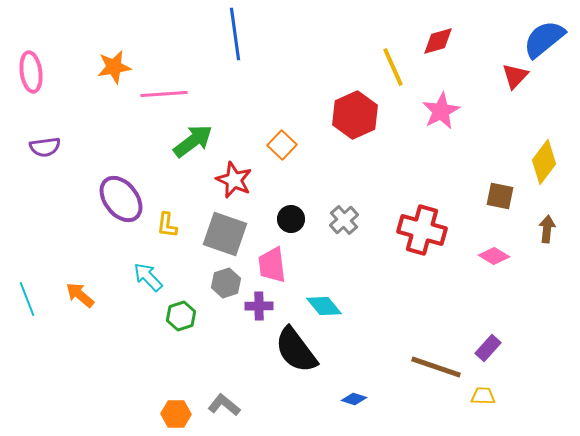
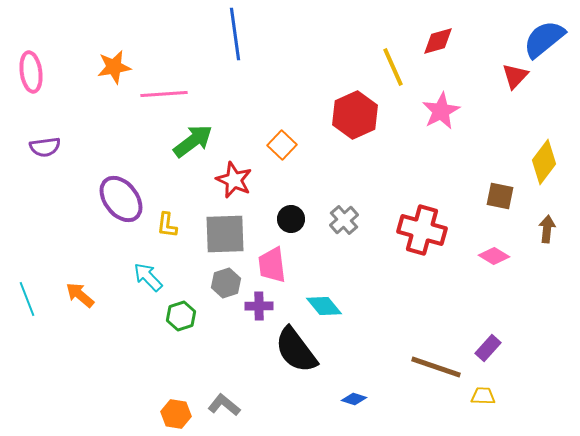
gray square: rotated 21 degrees counterclockwise
orange hexagon: rotated 8 degrees clockwise
